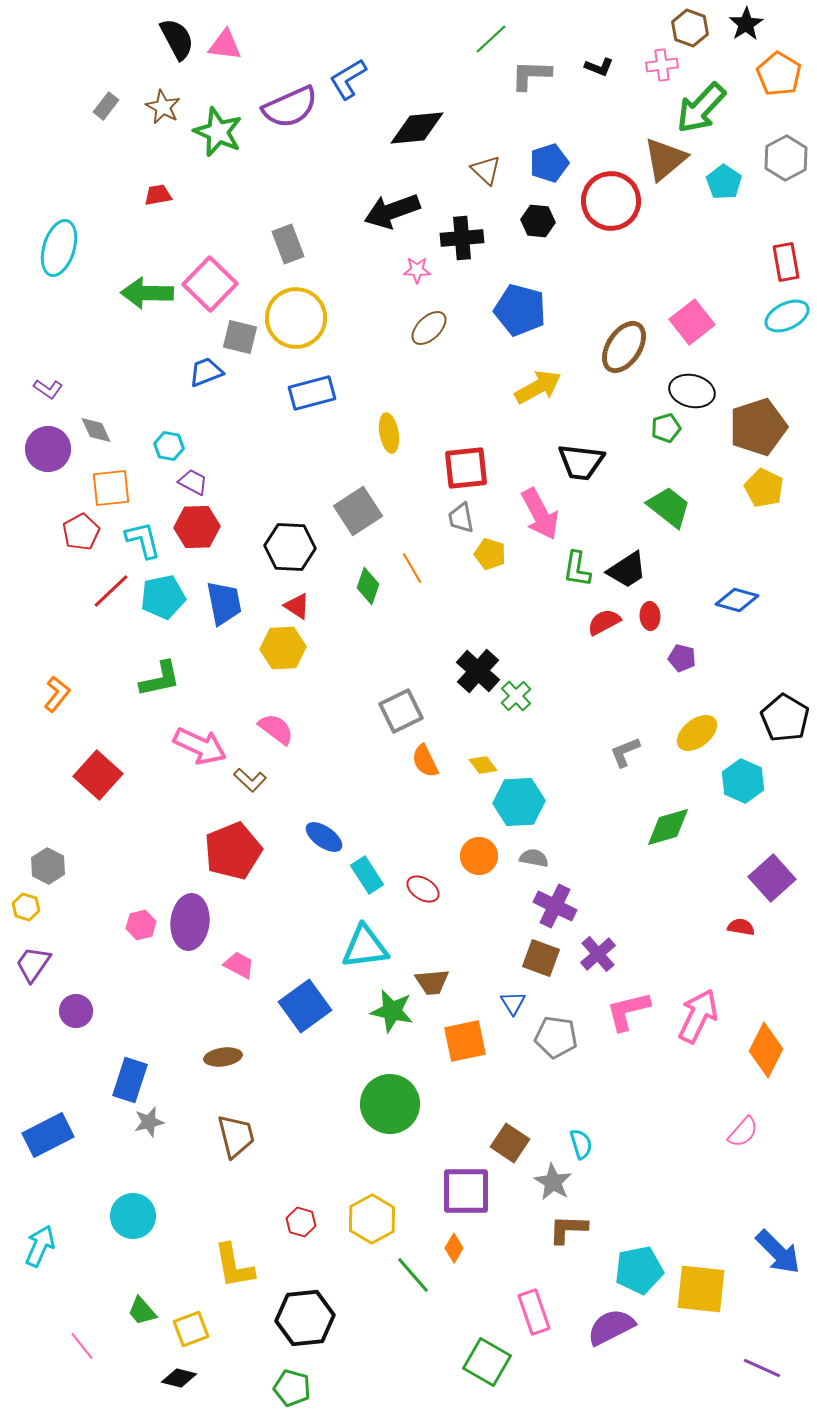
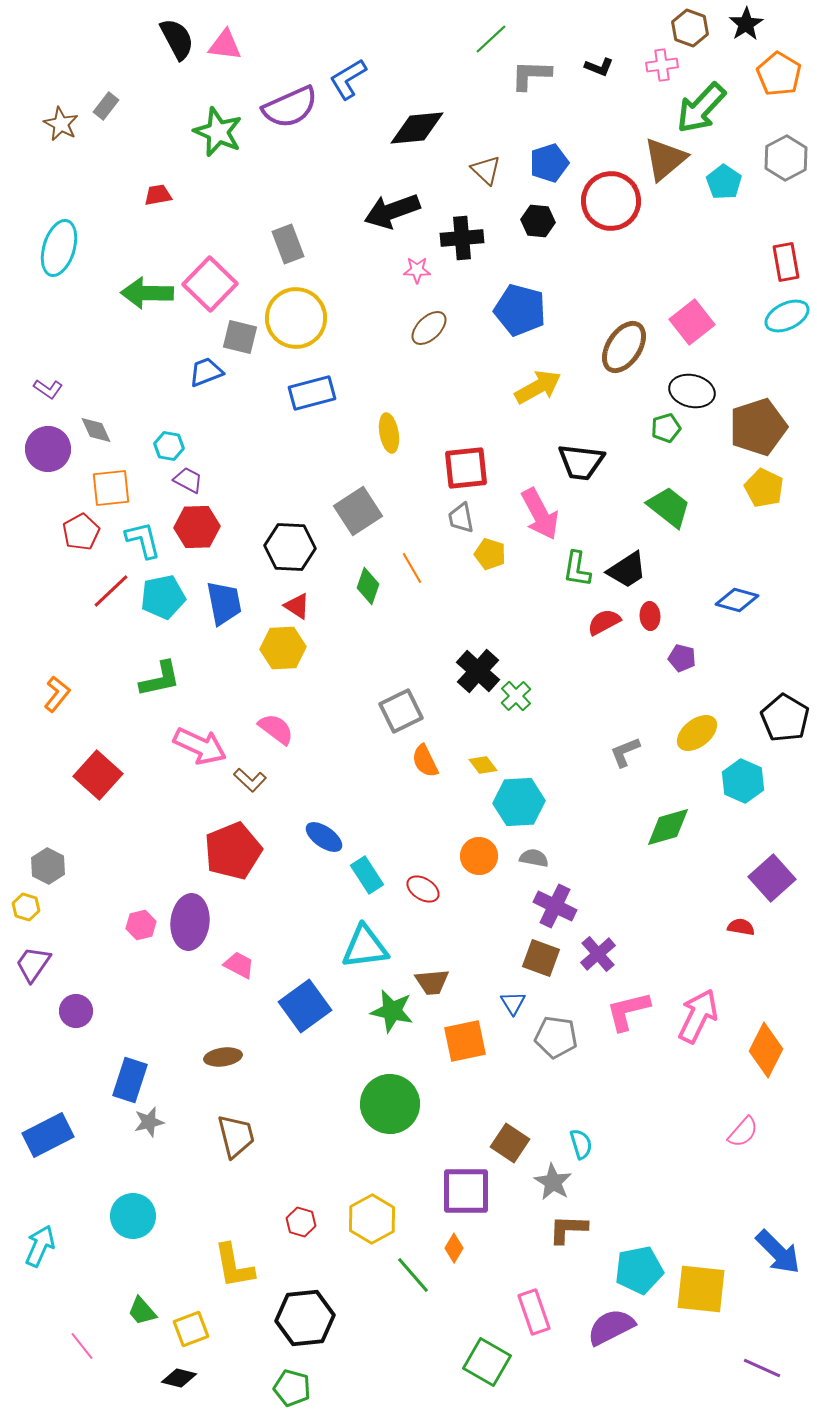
brown star at (163, 107): moved 102 px left, 17 px down
purple trapezoid at (193, 482): moved 5 px left, 2 px up
